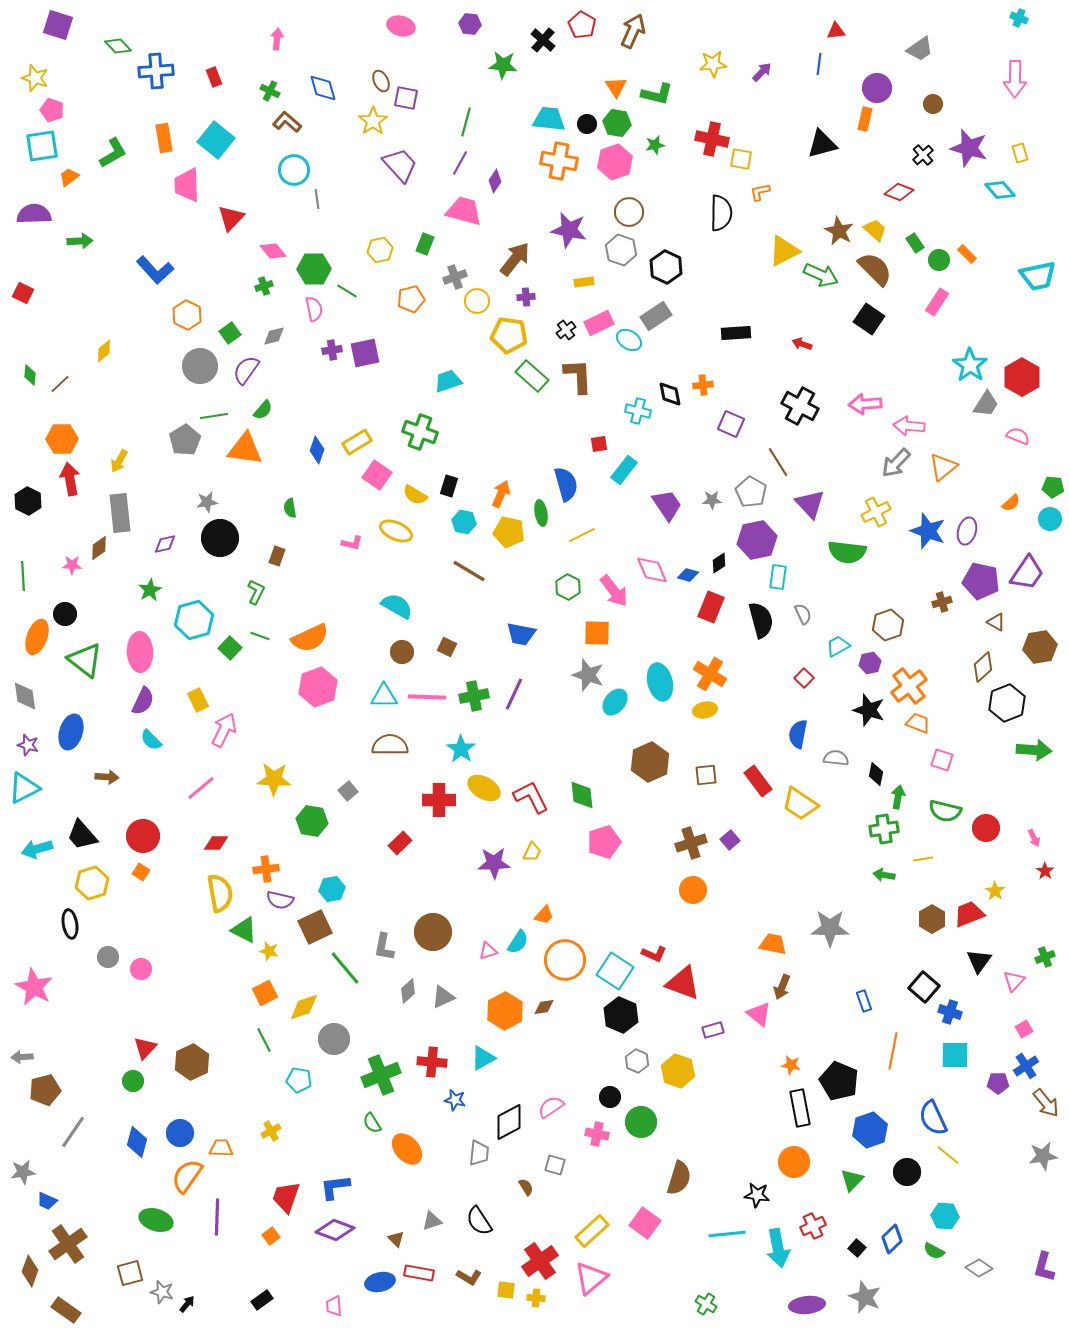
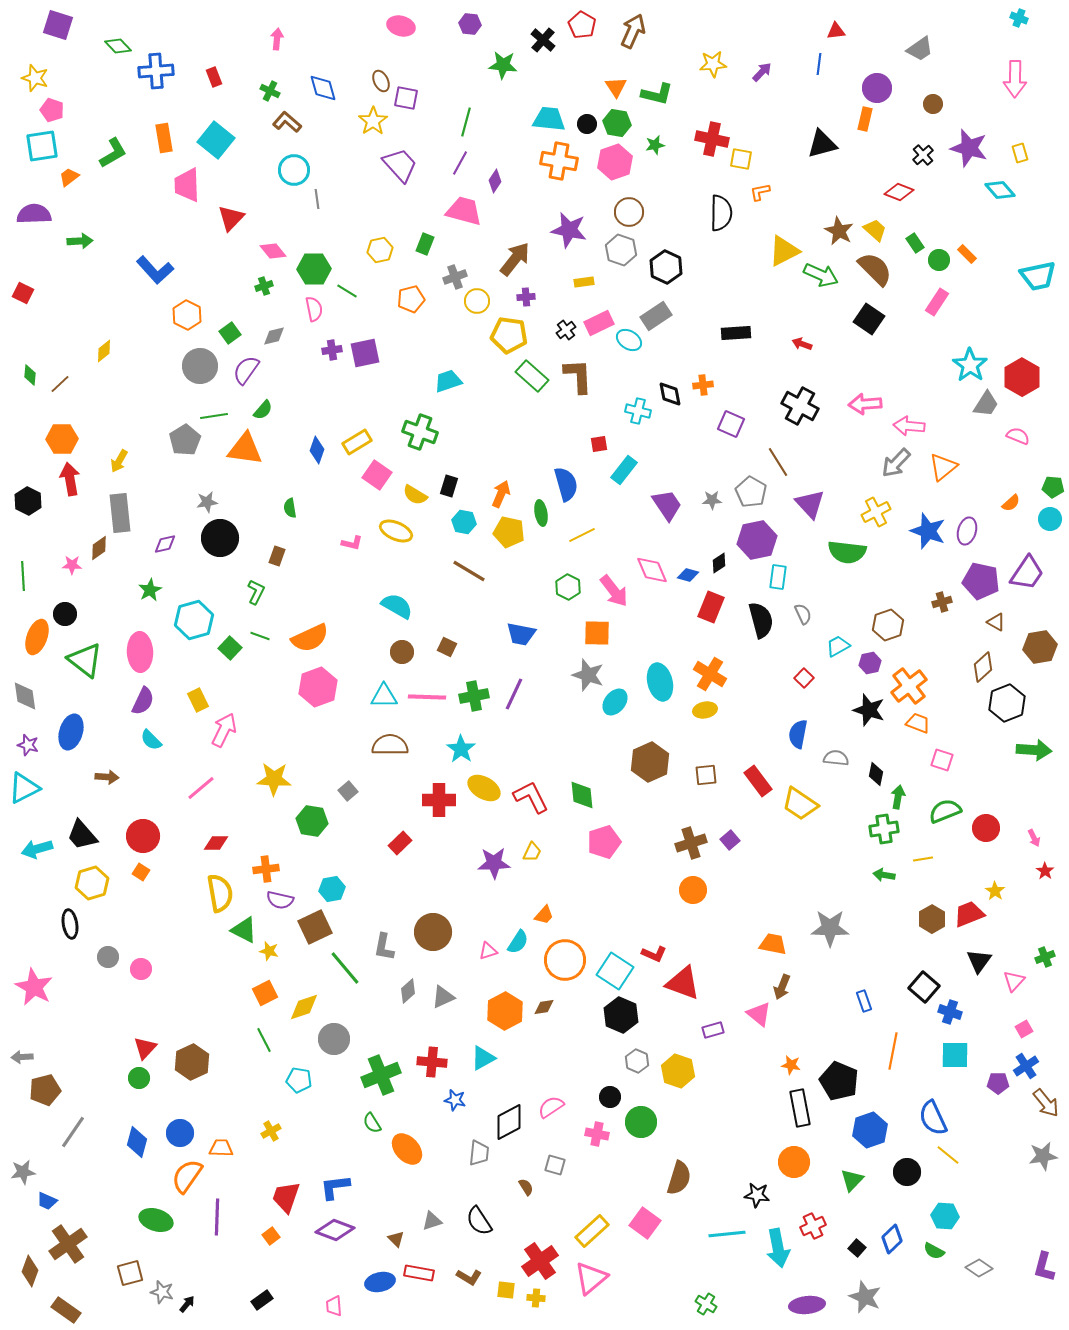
green semicircle at (945, 811): rotated 144 degrees clockwise
green circle at (133, 1081): moved 6 px right, 3 px up
